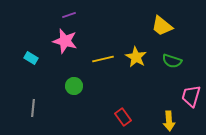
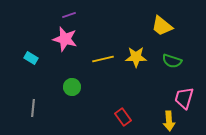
pink star: moved 2 px up
yellow star: rotated 30 degrees counterclockwise
green circle: moved 2 px left, 1 px down
pink trapezoid: moved 7 px left, 2 px down
